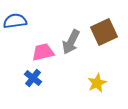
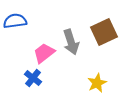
gray arrow: rotated 45 degrees counterclockwise
pink trapezoid: moved 1 px right, 1 px down; rotated 25 degrees counterclockwise
